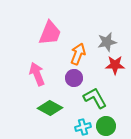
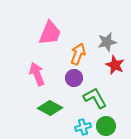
red star: rotated 24 degrees clockwise
